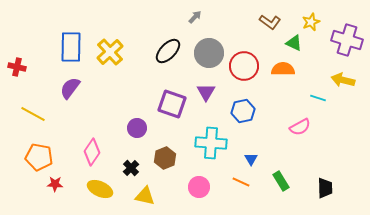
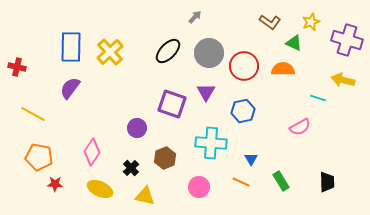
black trapezoid: moved 2 px right, 6 px up
